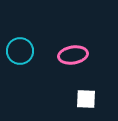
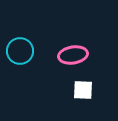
white square: moved 3 px left, 9 px up
